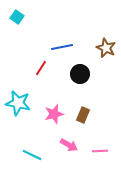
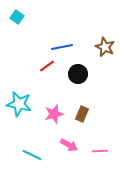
brown star: moved 1 px left, 1 px up
red line: moved 6 px right, 2 px up; rotated 21 degrees clockwise
black circle: moved 2 px left
cyan star: moved 1 px right, 1 px down
brown rectangle: moved 1 px left, 1 px up
